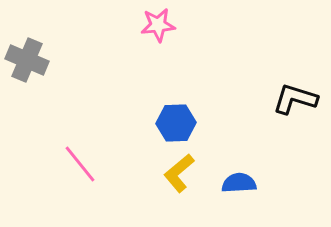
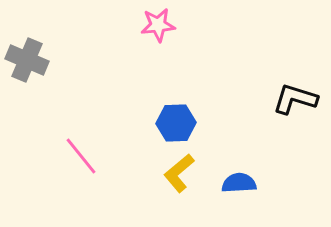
pink line: moved 1 px right, 8 px up
